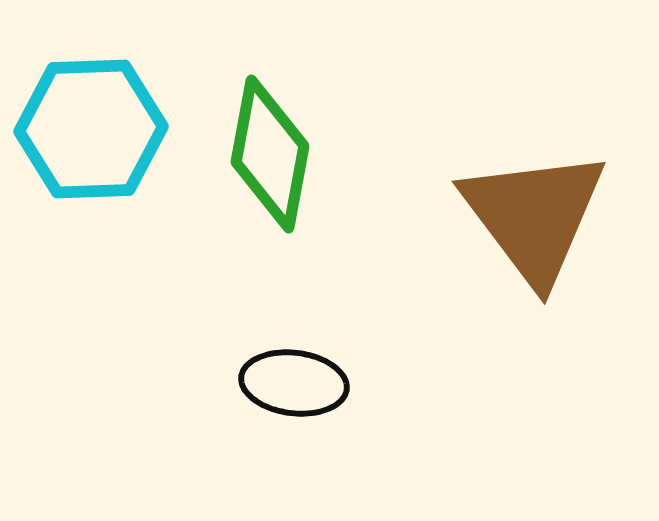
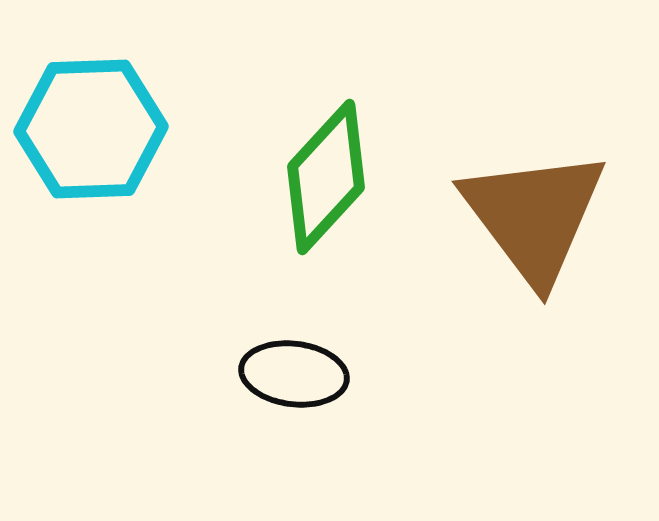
green diamond: moved 56 px right, 23 px down; rotated 32 degrees clockwise
black ellipse: moved 9 px up
